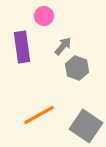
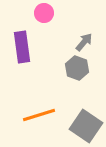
pink circle: moved 3 px up
gray arrow: moved 21 px right, 4 px up
orange line: rotated 12 degrees clockwise
